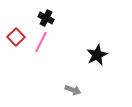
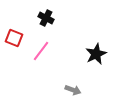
red square: moved 2 px left, 1 px down; rotated 24 degrees counterclockwise
pink line: moved 9 px down; rotated 10 degrees clockwise
black star: moved 1 px left, 1 px up
